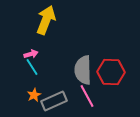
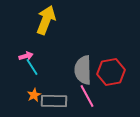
pink arrow: moved 5 px left, 2 px down
red hexagon: rotated 12 degrees counterclockwise
gray rectangle: rotated 25 degrees clockwise
